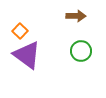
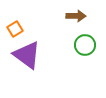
orange square: moved 5 px left, 2 px up; rotated 14 degrees clockwise
green circle: moved 4 px right, 6 px up
